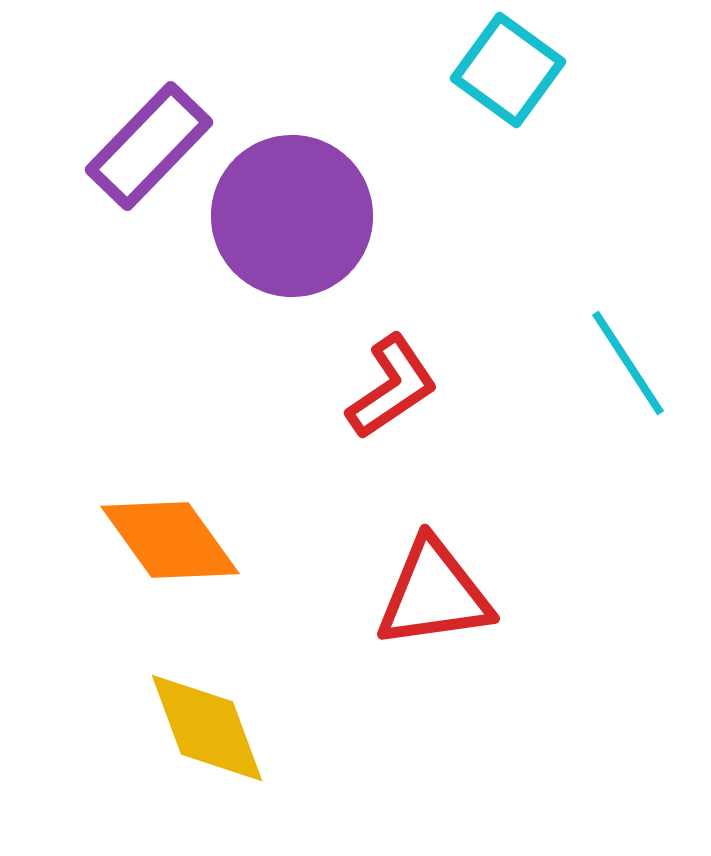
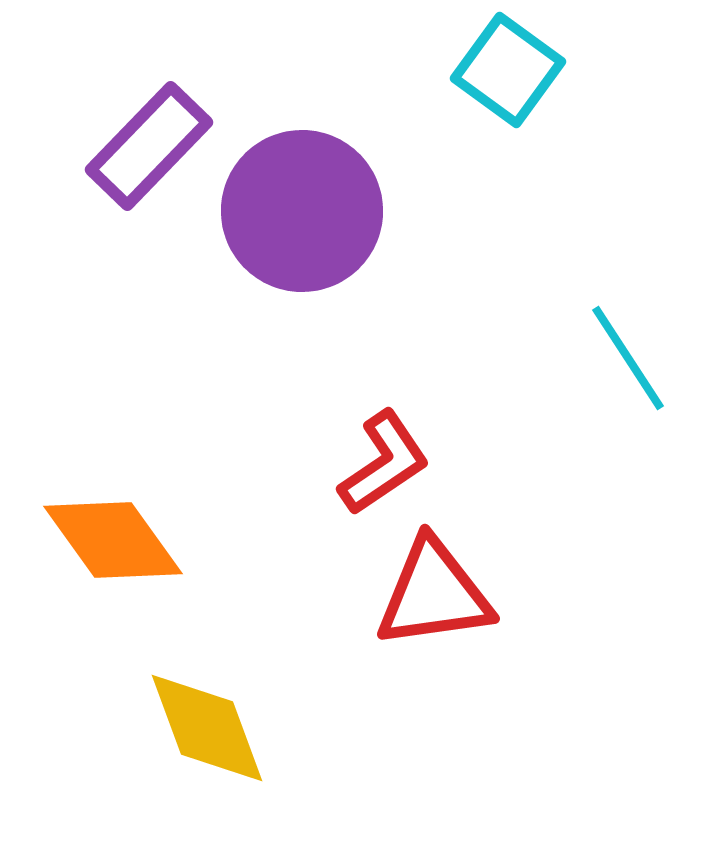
purple circle: moved 10 px right, 5 px up
cyan line: moved 5 px up
red L-shape: moved 8 px left, 76 px down
orange diamond: moved 57 px left
